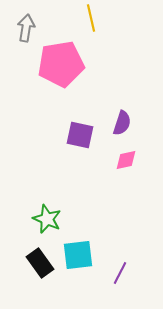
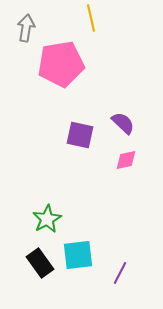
purple semicircle: moved 1 px right; rotated 65 degrees counterclockwise
green star: rotated 20 degrees clockwise
